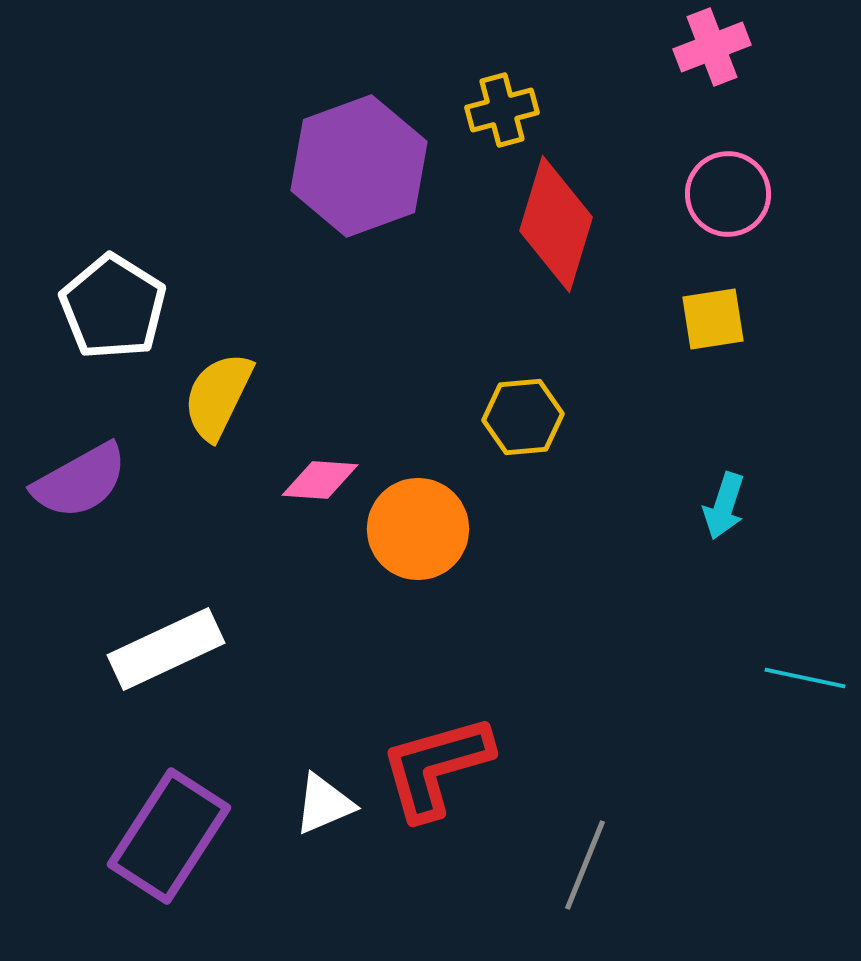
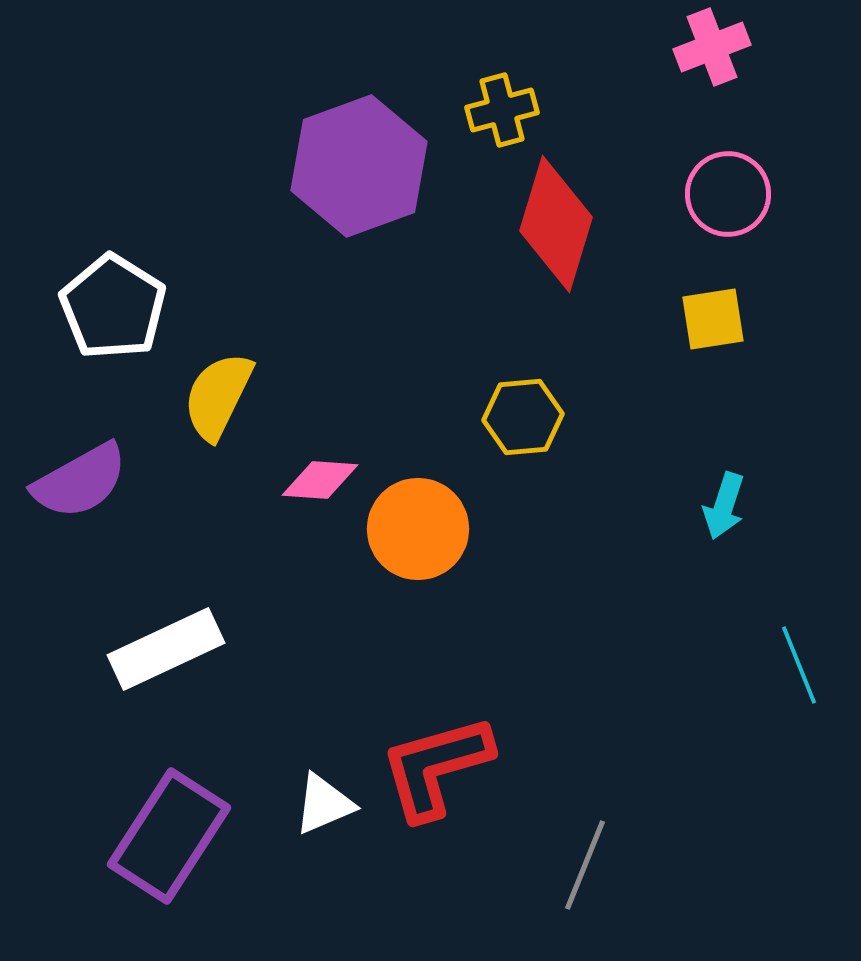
cyan line: moved 6 px left, 13 px up; rotated 56 degrees clockwise
